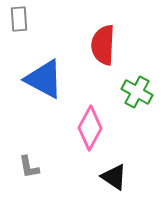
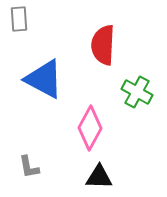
black triangle: moved 15 px left; rotated 32 degrees counterclockwise
